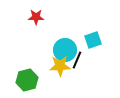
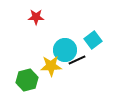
cyan square: rotated 18 degrees counterclockwise
black line: rotated 42 degrees clockwise
yellow star: moved 9 px left
